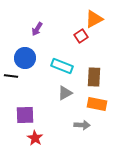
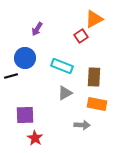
black line: rotated 24 degrees counterclockwise
